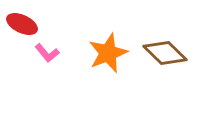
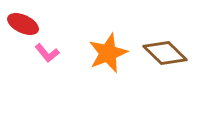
red ellipse: moved 1 px right
